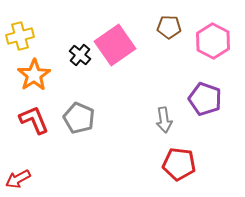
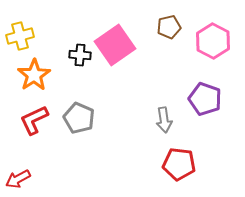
brown pentagon: rotated 15 degrees counterclockwise
black cross: rotated 35 degrees counterclockwise
red L-shape: rotated 92 degrees counterclockwise
